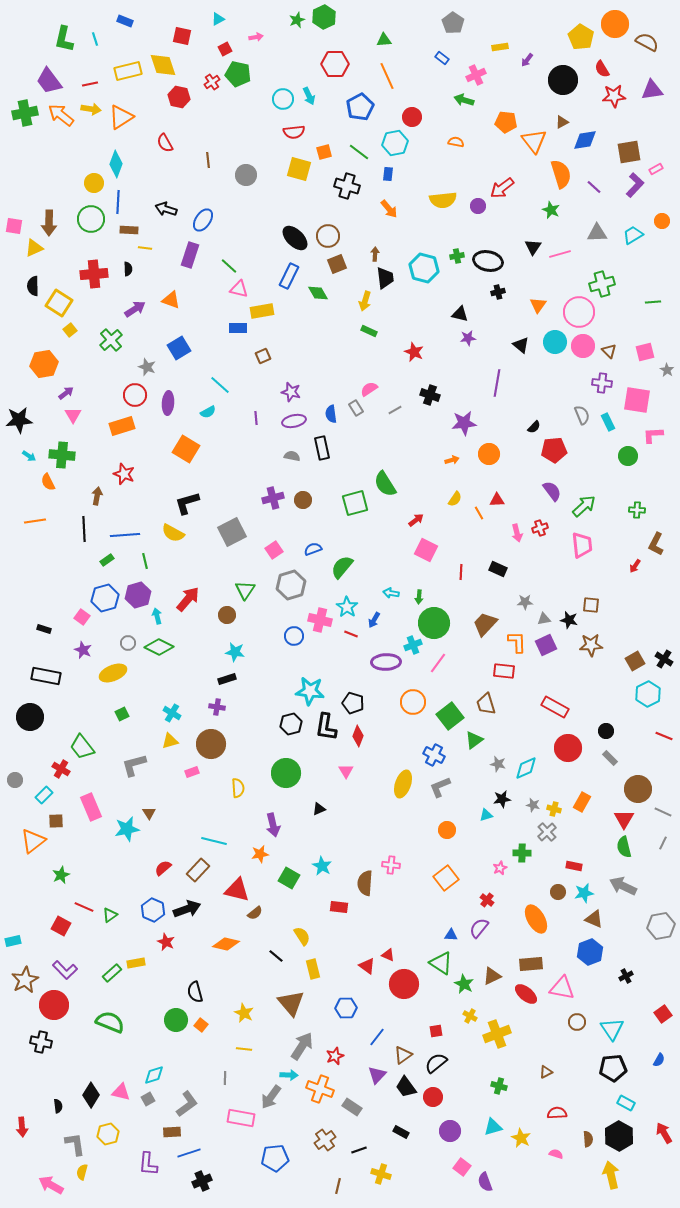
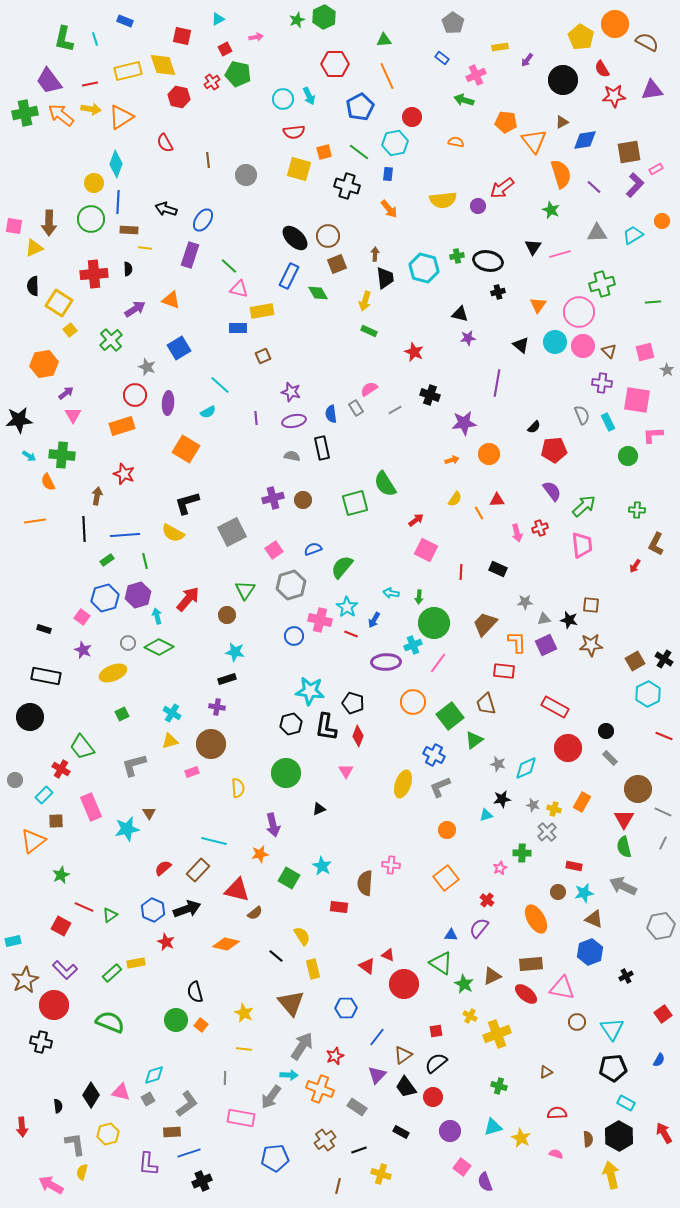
gray rectangle at (352, 1107): moved 5 px right
